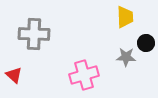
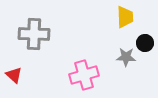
black circle: moved 1 px left
